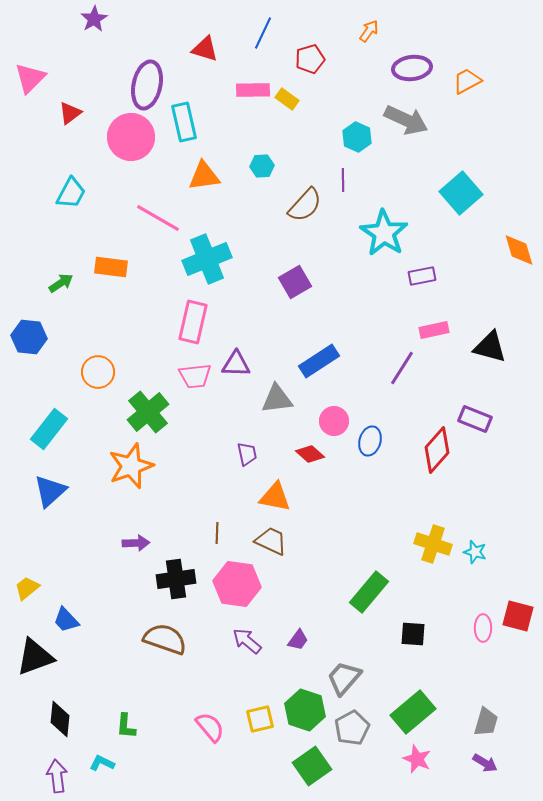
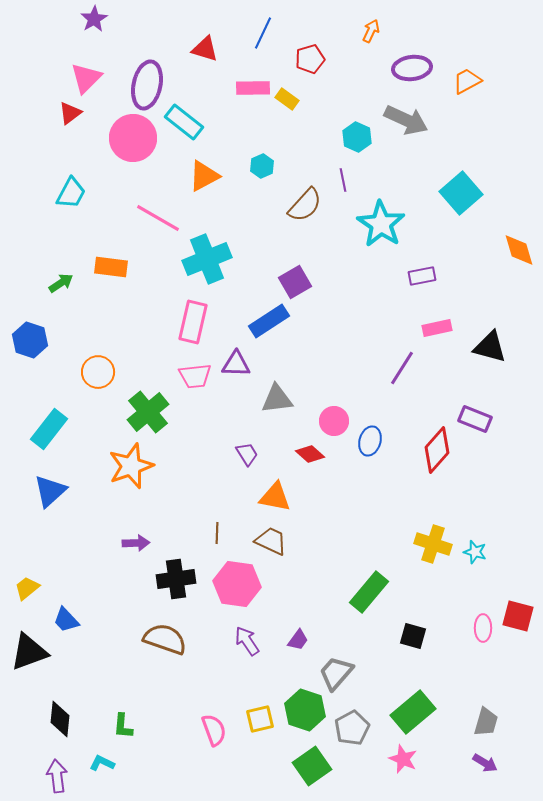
orange arrow at (369, 31): moved 2 px right; rotated 10 degrees counterclockwise
pink triangle at (30, 78): moved 56 px right
pink rectangle at (253, 90): moved 2 px up
cyan rectangle at (184, 122): rotated 39 degrees counterclockwise
pink circle at (131, 137): moved 2 px right, 1 px down
cyan hexagon at (262, 166): rotated 20 degrees counterclockwise
orange triangle at (204, 176): rotated 20 degrees counterclockwise
purple line at (343, 180): rotated 10 degrees counterclockwise
cyan star at (384, 233): moved 3 px left, 9 px up
pink rectangle at (434, 330): moved 3 px right, 2 px up
blue hexagon at (29, 337): moved 1 px right, 3 px down; rotated 12 degrees clockwise
blue rectangle at (319, 361): moved 50 px left, 40 px up
purple trapezoid at (247, 454): rotated 20 degrees counterclockwise
black square at (413, 634): moved 2 px down; rotated 12 degrees clockwise
purple arrow at (247, 641): rotated 16 degrees clockwise
black triangle at (35, 657): moved 6 px left, 5 px up
gray trapezoid at (344, 678): moved 8 px left, 5 px up
green L-shape at (126, 726): moved 3 px left
pink semicircle at (210, 727): moved 4 px right, 3 px down; rotated 20 degrees clockwise
pink star at (417, 759): moved 14 px left
